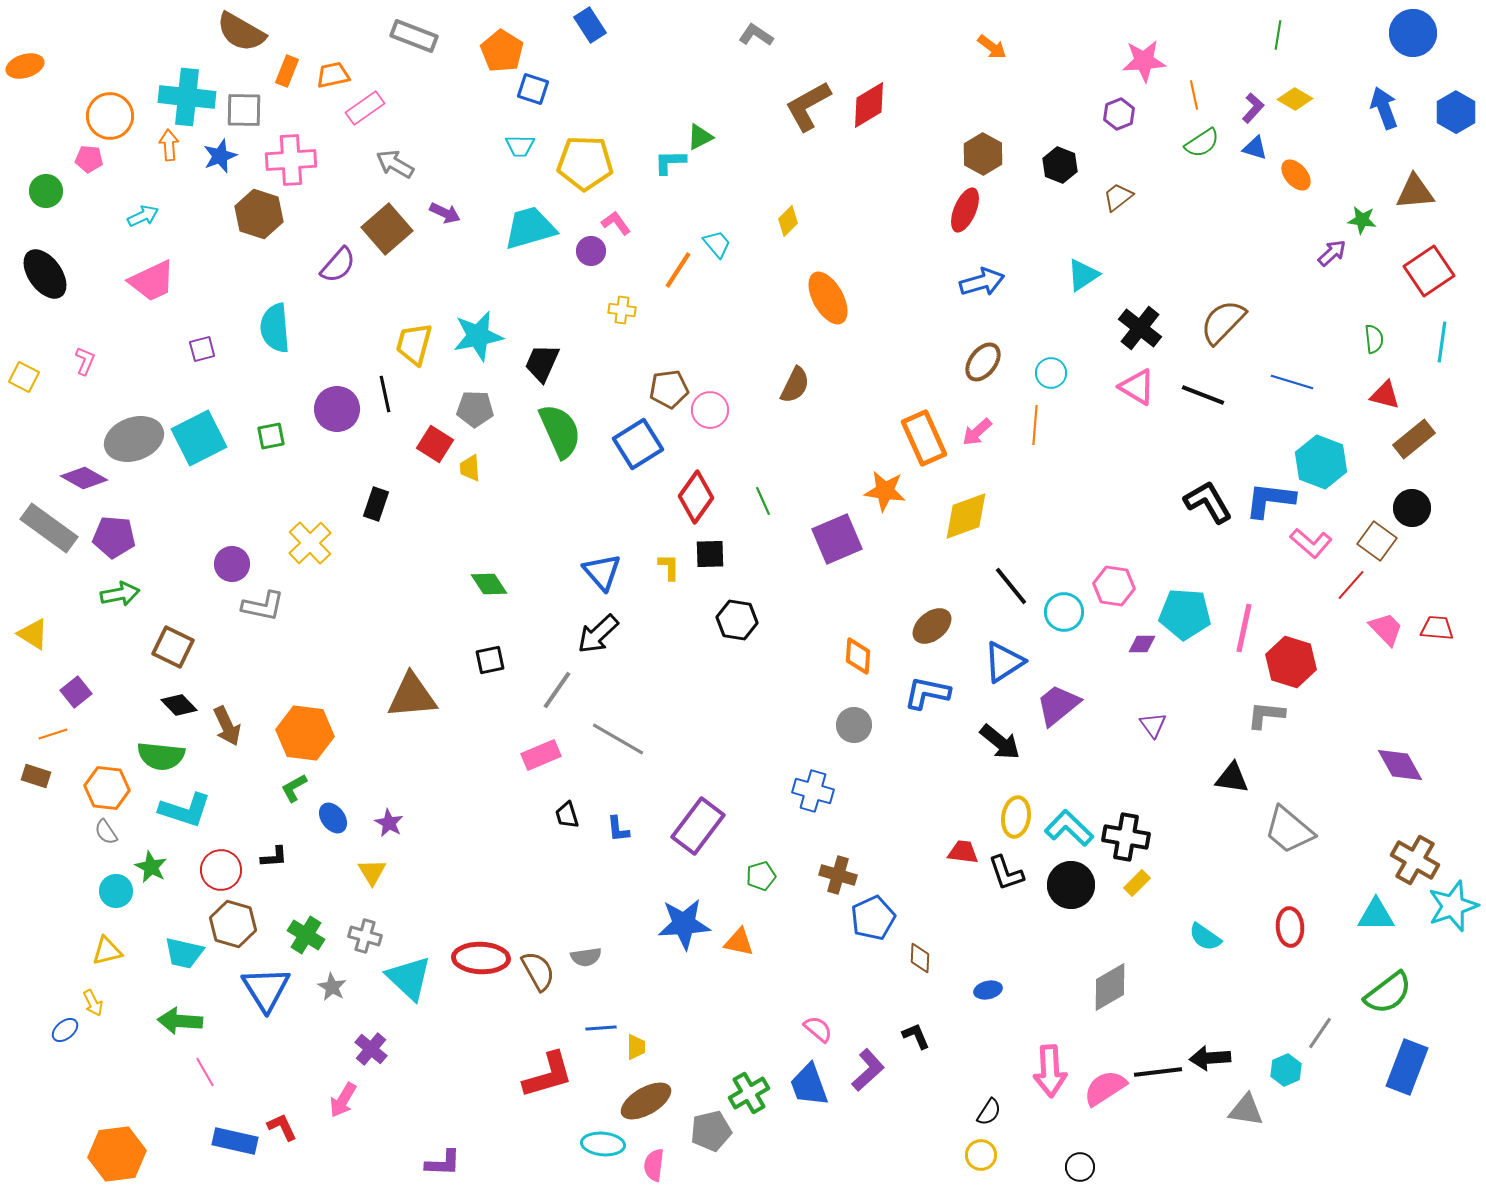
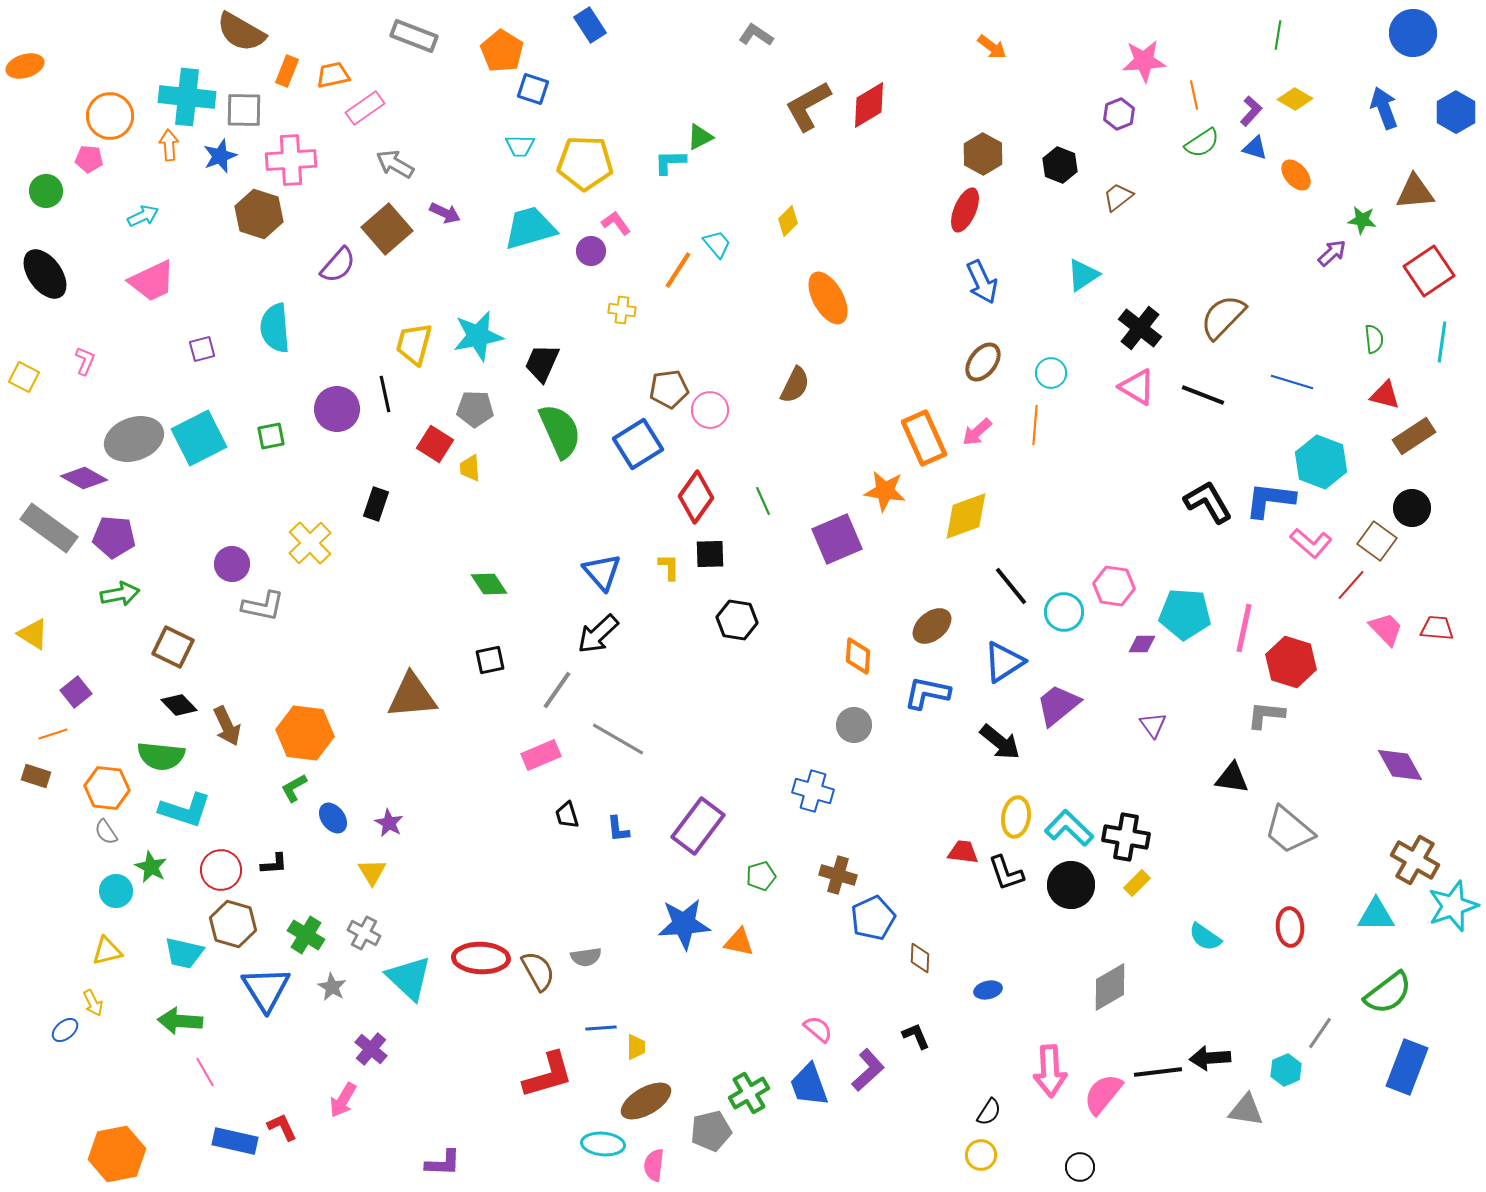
purple L-shape at (1253, 108): moved 2 px left, 3 px down
blue arrow at (982, 282): rotated 81 degrees clockwise
brown semicircle at (1223, 322): moved 5 px up
brown rectangle at (1414, 439): moved 3 px up; rotated 6 degrees clockwise
black L-shape at (274, 857): moved 7 px down
gray cross at (365, 936): moved 1 px left, 3 px up; rotated 12 degrees clockwise
pink semicircle at (1105, 1088): moved 2 px left, 6 px down; rotated 18 degrees counterclockwise
orange hexagon at (117, 1154): rotated 4 degrees counterclockwise
